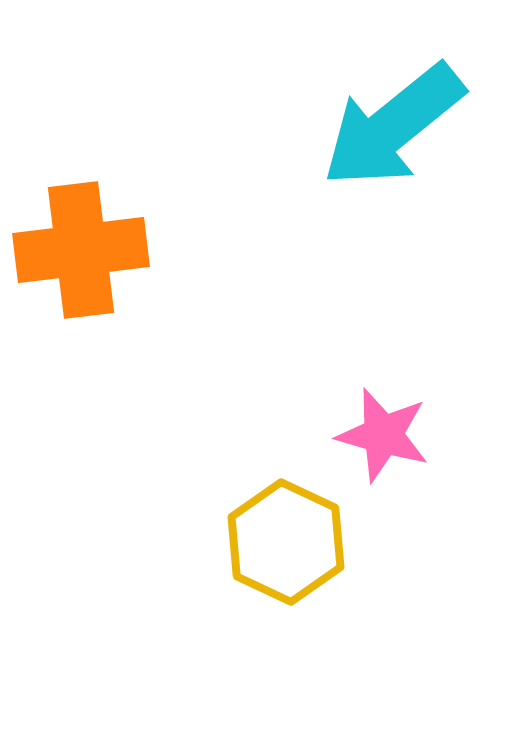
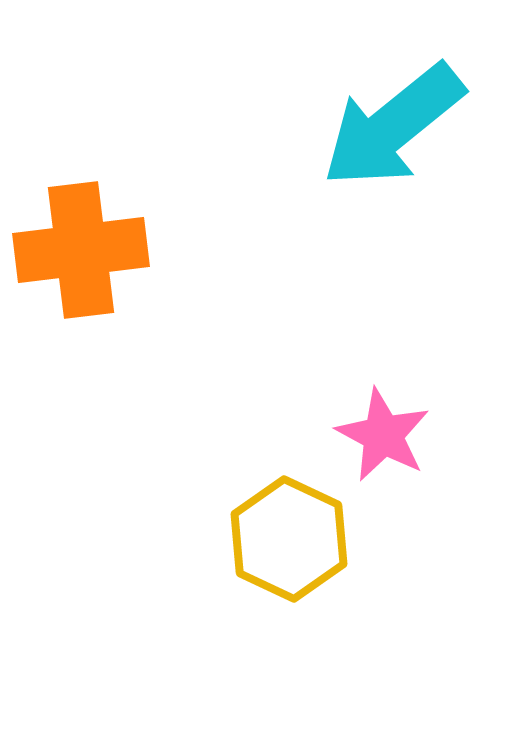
pink star: rotated 12 degrees clockwise
yellow hexagon: moved 3 px right, 3 px up
